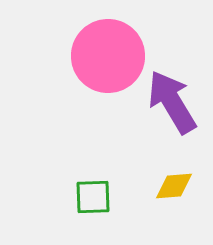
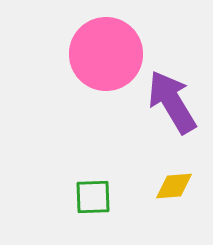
pink circle: moved 2 px left, 2 px up
